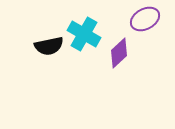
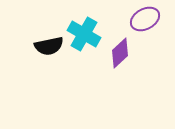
purple diamond: moved 1 px right
